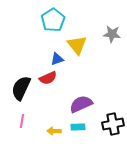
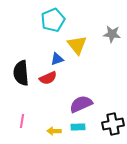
cyan pentagon: rotated 10 degrees clockwise
black semicircle: moved 15 px up; rotated 30 degrees counterclockwise
